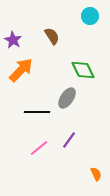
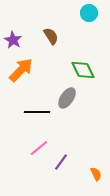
cyan circle: moved 1 px left, 3 px up
brown semicircle: moved 1 px left
purple line: moved 8 px left, 22 px down
